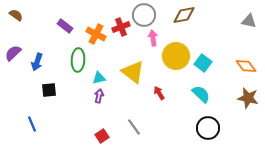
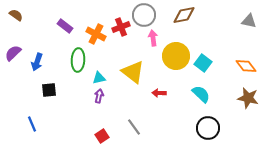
red arrow: rotated 56 degrees counterclockwise
